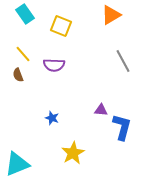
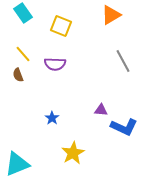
cyan rectangle: moved 2 px left, 1 px up
purple semicircle: moved 1 px right, 1 px up
blue star: rotated 16 degrees clockwise
blue L-shape: moved 2 px right; rotated 100 degrees clockwise
